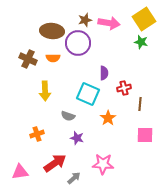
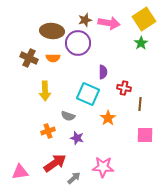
green star: moved 1 px down; rotated 24 degrees clockwise
brown cross: moved 1 px right, 1 px up
purple semicircle: moved 1 px left, 1 px up
red cross: rotated 24 degrees clockwise
orange cross: moved 11 px right, 3 px up
pink star: moved 3 px down
